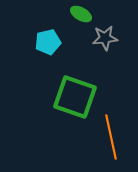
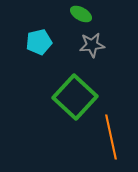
gray star: moved 13 px left, 7 px down
cyan pentagon: moved 9 px left
green square: rotated 24 degrees clockwise
